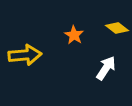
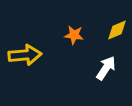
yellow diamond: moved 2 px down; rotated 60 degrees counterclockwise
orange star: rotated 24 degrees counterclockwise
